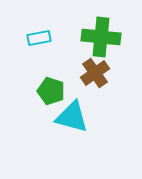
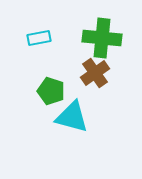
green cross: moved 1 px right, 1 px down
